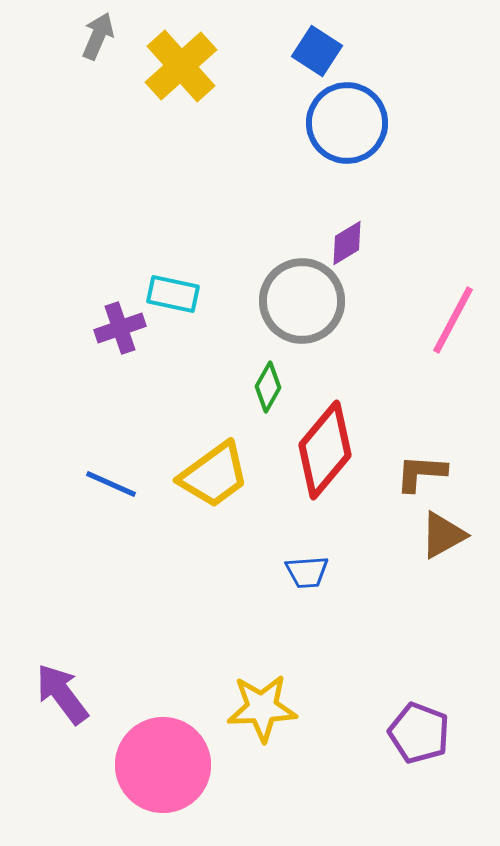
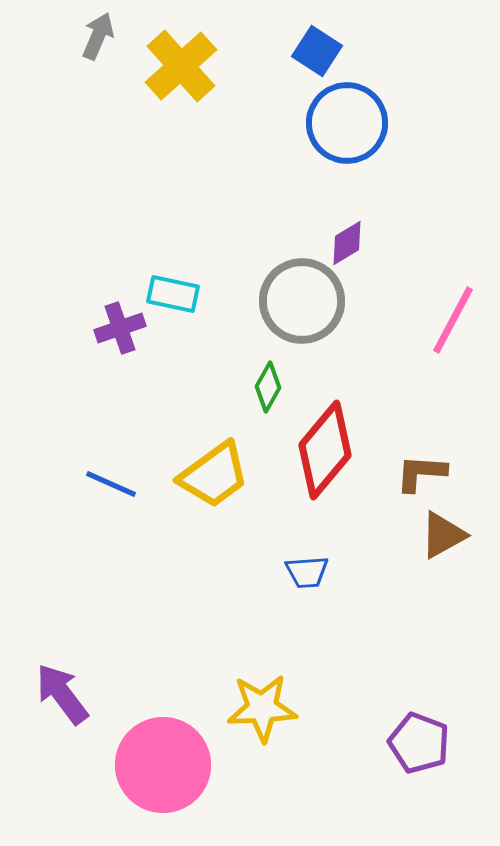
purple pentagon: moved 10 px down
